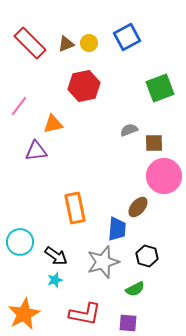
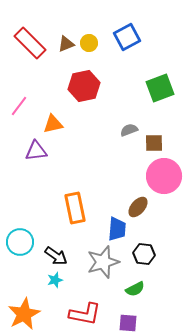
black hexagon: moved 3 px left, 2 px up; rotated 10 degrees counterclockwise
